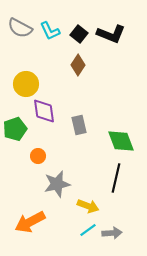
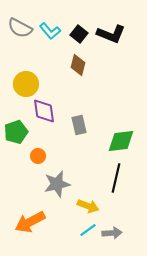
cyan L-shape: rotated 15 degrees counterclockwise
brown diamond: rotated 20 degrees counterclockwise
green pentagon: moved 1 px right, 3 px down
green diamond: rotated 76 degrees counterclockwise
